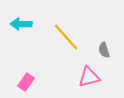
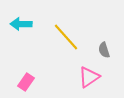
pink triangle: rotated 20 degrees counterclockwise
